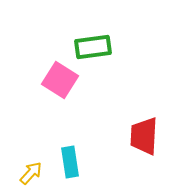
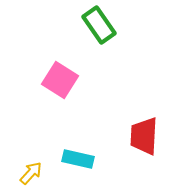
green rectangle: moved 6 px right, 22 px up; rotated 63 degrees clockwise
cyan rectangle: moved 8 px right, 3 px up; rotated 68 degrees counterclockwise
